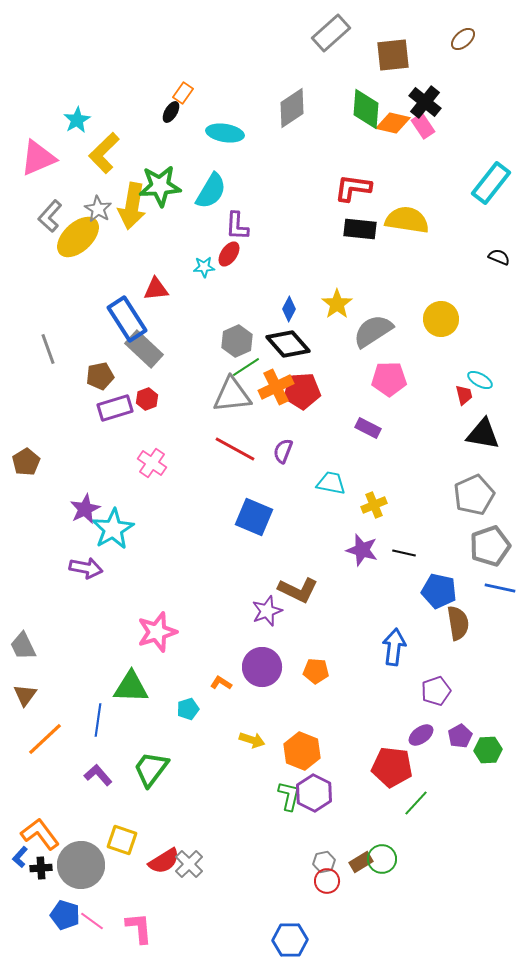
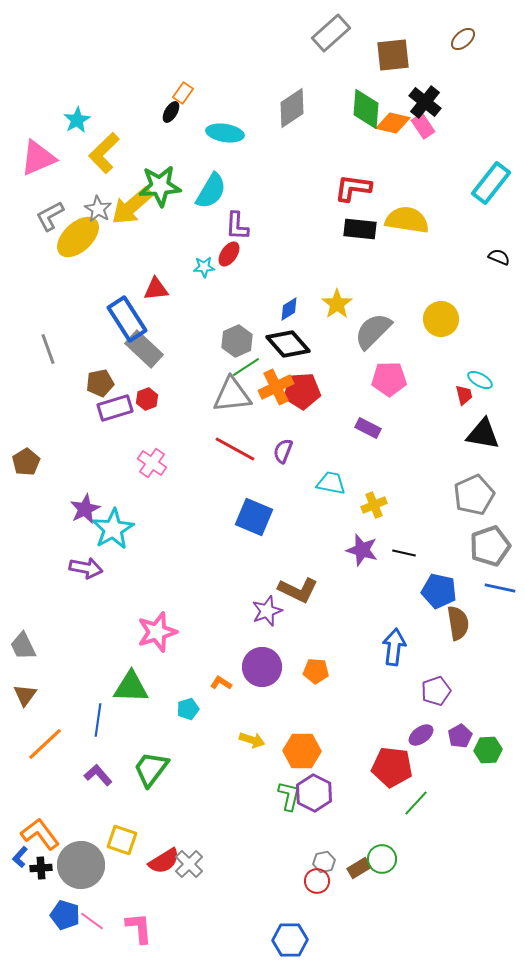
yellow arrow at (132, 206): rotated 39 degrees clockwise
gray L-shape at (50, 216): rotated 20 degrees clockwise
blue diamond at (289, 309): rotated 30 degrees clockwise
gray semicircle at (373, 331): rotated 12 degrees counterclockwise
brown pentagon at (100, 376): moved 7 px down
orange line at (45, 739): moved 5 px down
orange hexagon at (302, 751): rotated 21 degrees counterclockwise
brown rectangle at (361, 862): moved 2 px left, 6 px down
red circle at (327, 881): moved 10 px left
